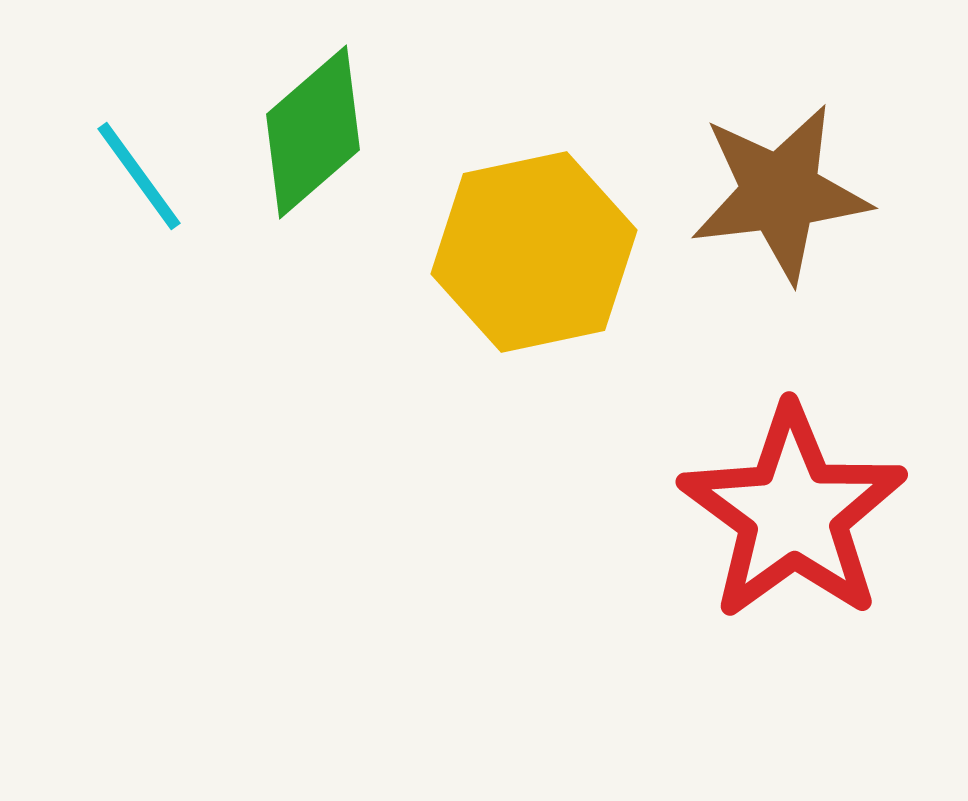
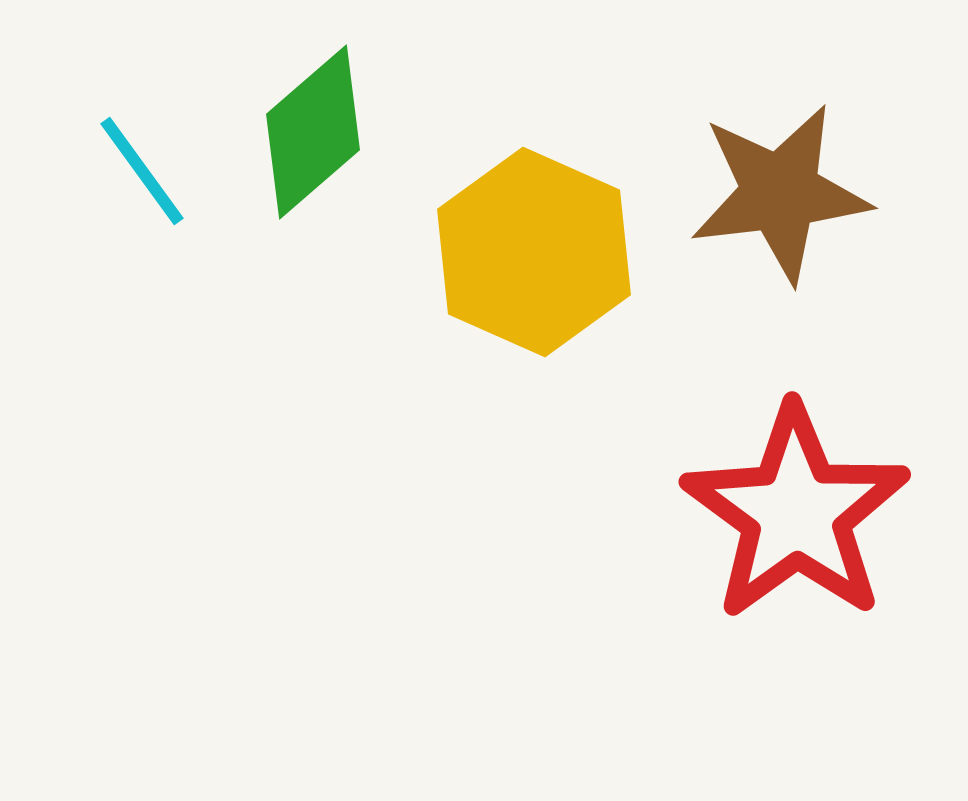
cyan line: moved 3 px right, 5 px up
yellow hexagon: rotated 24 degrees counterclockwise
red star: moved 3 px right
